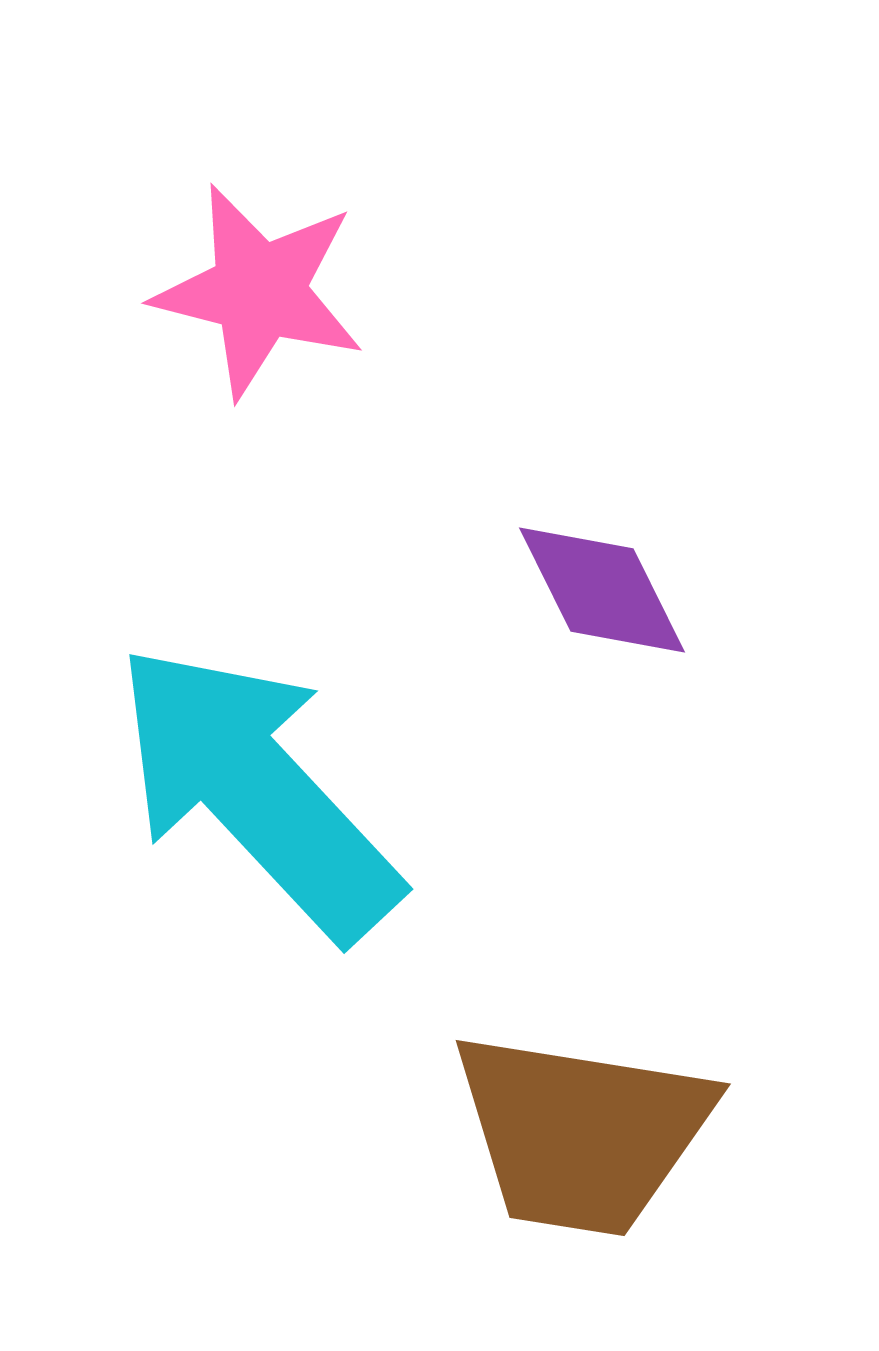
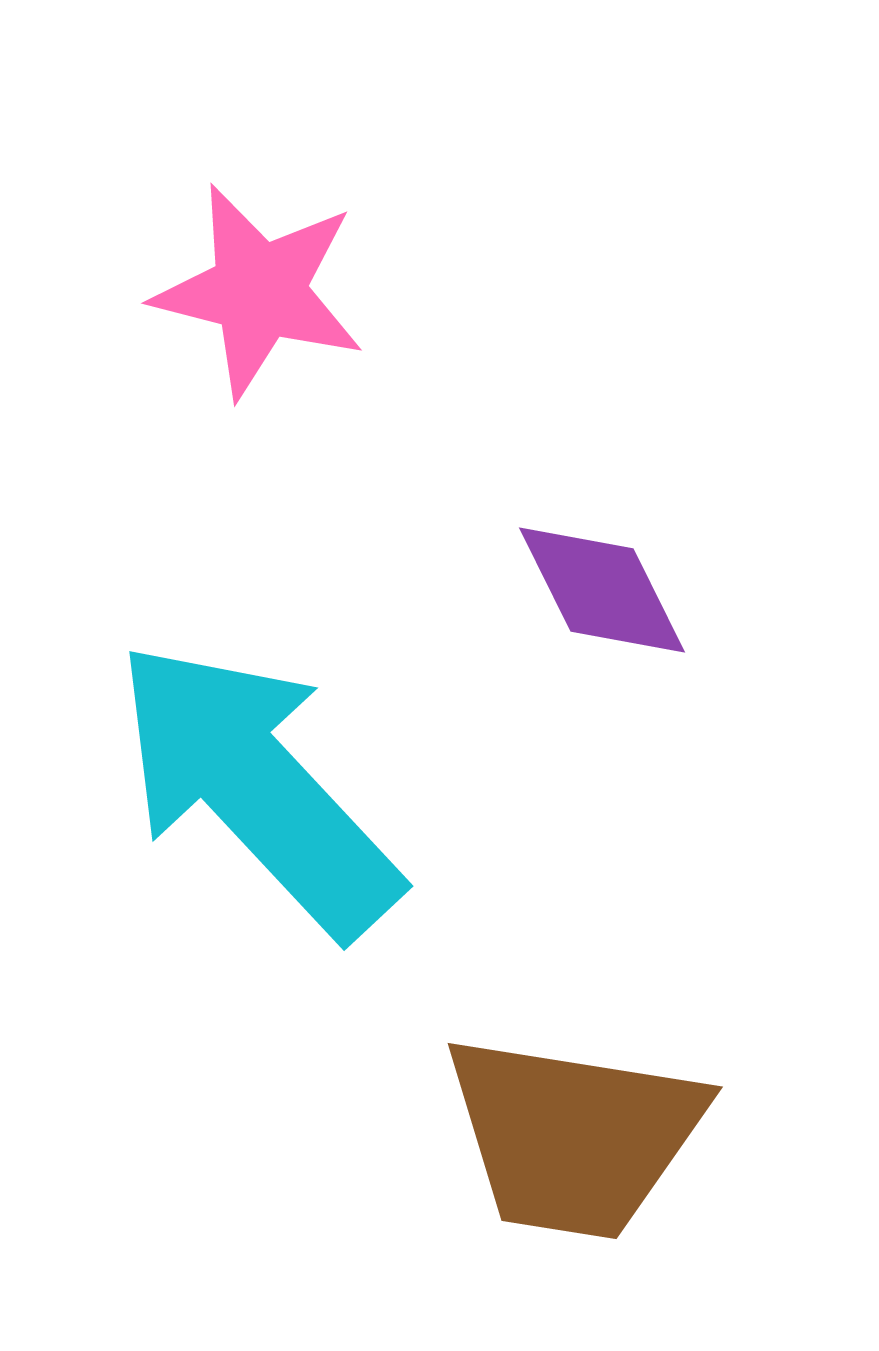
cyan arrow: moved 3 px up
brown trapezoid: moved 8 px left, 3 px down
